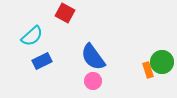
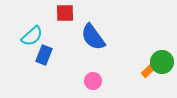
red square: rotated 30 degrees counterclockwise
blue semicircle: moved 20 px up
blue rectangle: moved 2 px right, 6 px up; rotated 42 degrees counterclockwise
orange rectangle: moved 1 px right; rotated 63 degrees clockwise
